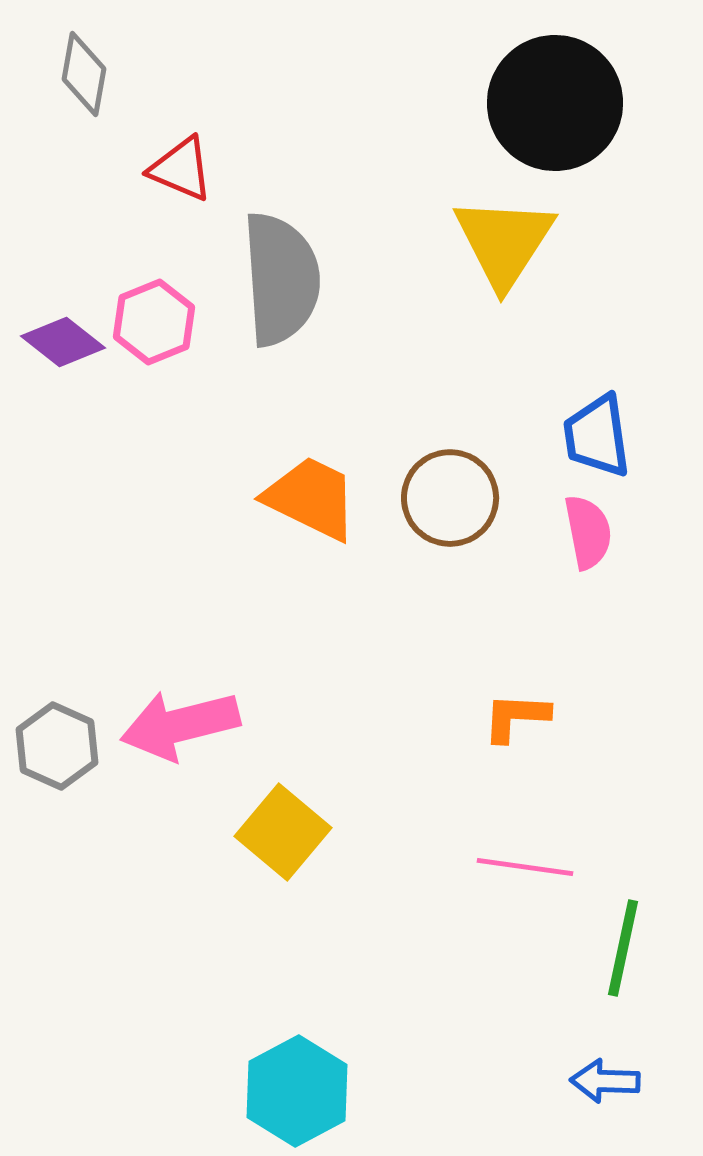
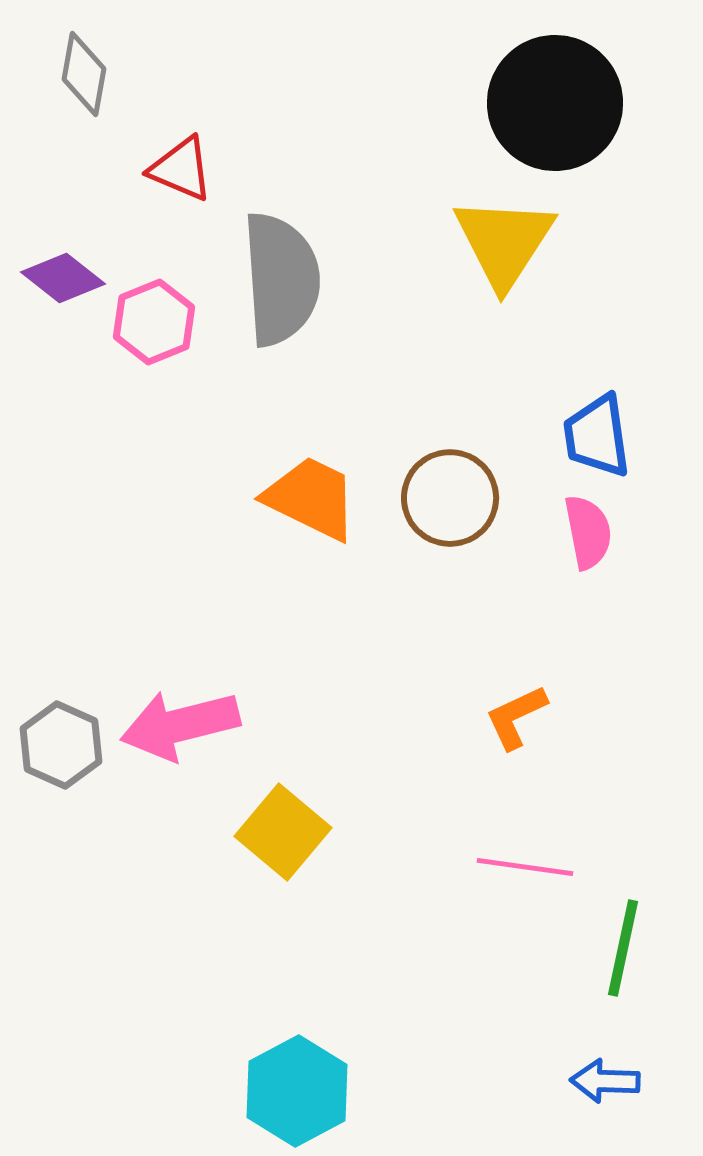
purple diamond: moved 64 px up
orange L-shape: rotated 28 degrees counterclockwise
gray hexagon: moved 4 px right, 1 px up
